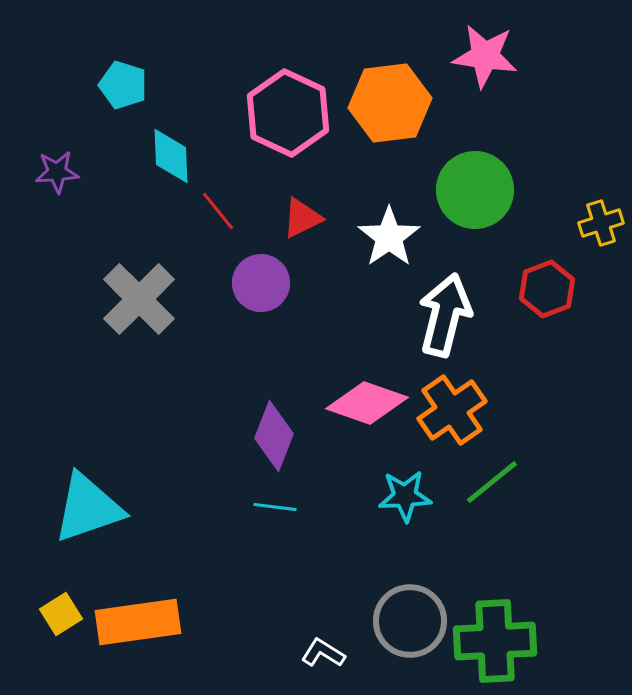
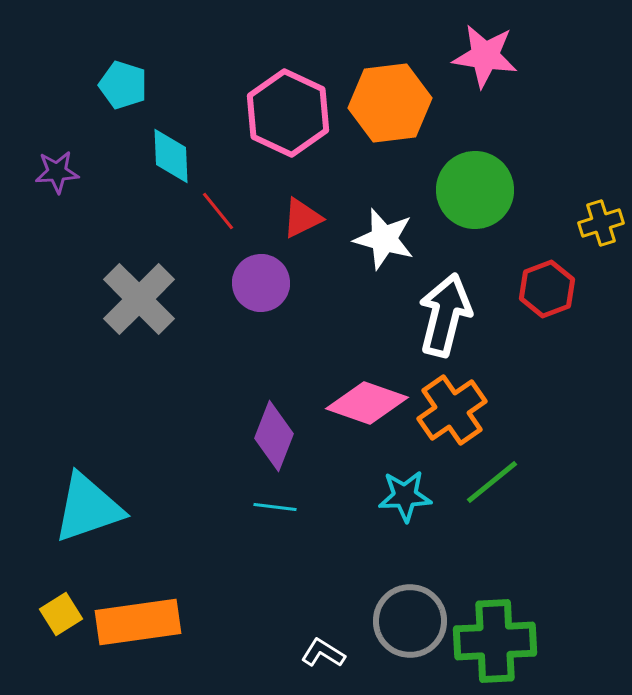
white star: moved 5 px left, 2 px down; rotated 22 degrees counterclockwise
